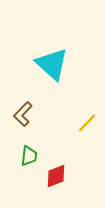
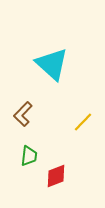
yellow line: moved 4 px left, 1 px up
